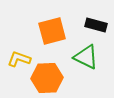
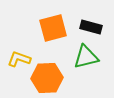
black rectangle: moved 5 px left, 2 px down
orange square: moved 1 px right, 3 px up
green triangle: rotated 40 degrees counterclockwise
